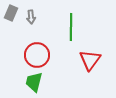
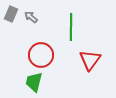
gray rectangle: moved 1 px down
gray arrow: rotated 136 degrees clockwise
red circle: moved 4 px right
